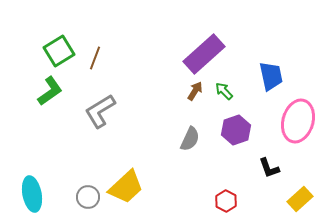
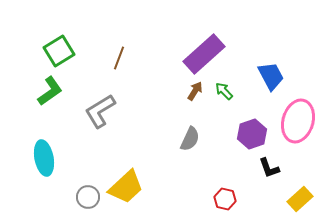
brown line: moved 24 px right
blue trapezoid: rotated 16 degrees counterclockwise
purple hexagon: moved 16 px right, 4 px down
cyan ellipse: moved 12 px right, 36 px up
red hexagon: moved 1 px left, 2 px up; rotated 15 degrees counterclockwise
